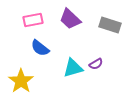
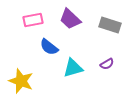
blue semicircle: moved 9 px right, 1 px up
purple semicircle: moved 11 px right
yellow star: rotated 15 degrees counterclockwise
